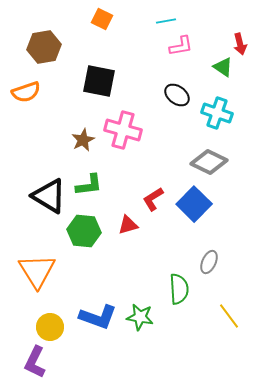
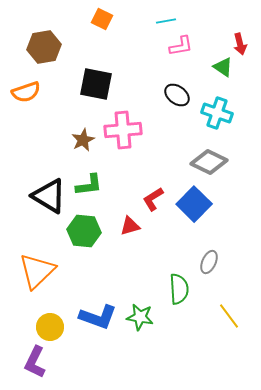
black square: moved 3 px left, 3 px down
pink cross: rotated 21 degrees counterclockwise
red triangle: moved 2 px right, 1 px down
orange triangle: rotated 18 degrees clockwise
